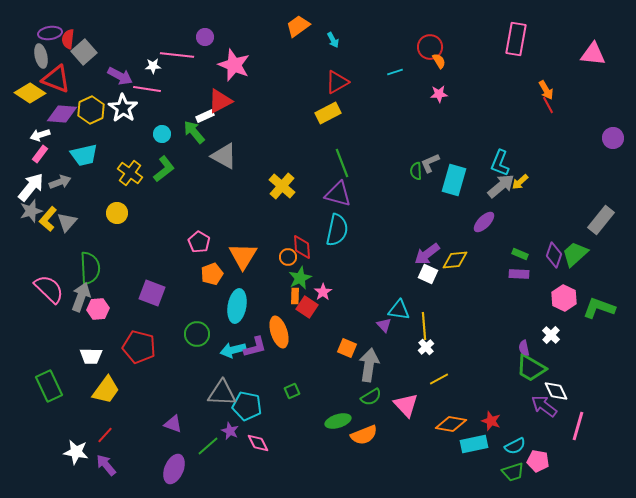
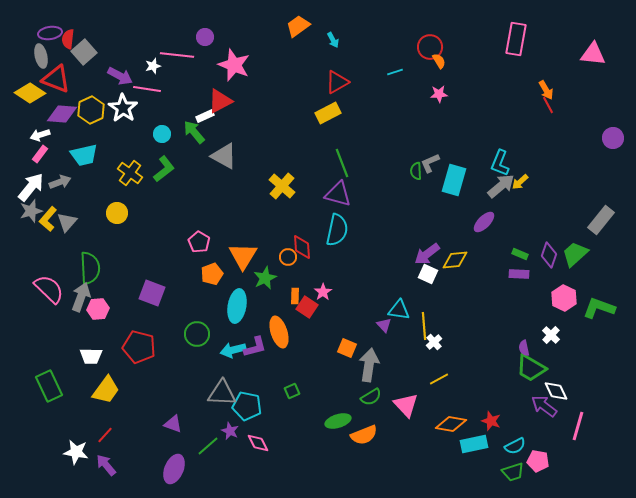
white star at (153, 66): rotated 14 degrees counterclockwise
purple diamond at (554, 255): moved 5 px left
green star at (300, 278): moved 35 px left
white cross at (426, 347): moved 8 px right, 5 px up
